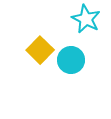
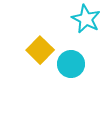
cyan circle: moved 4 px down
